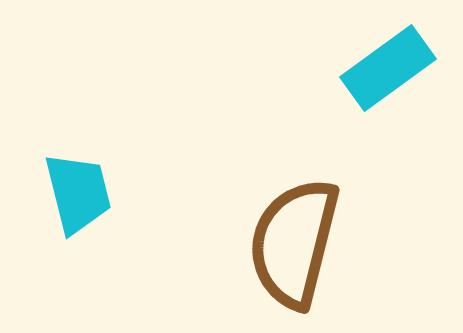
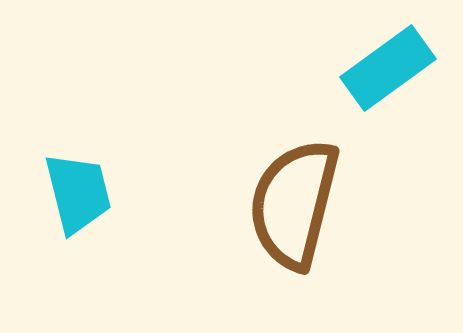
brown semicircle: moved 39 px up
